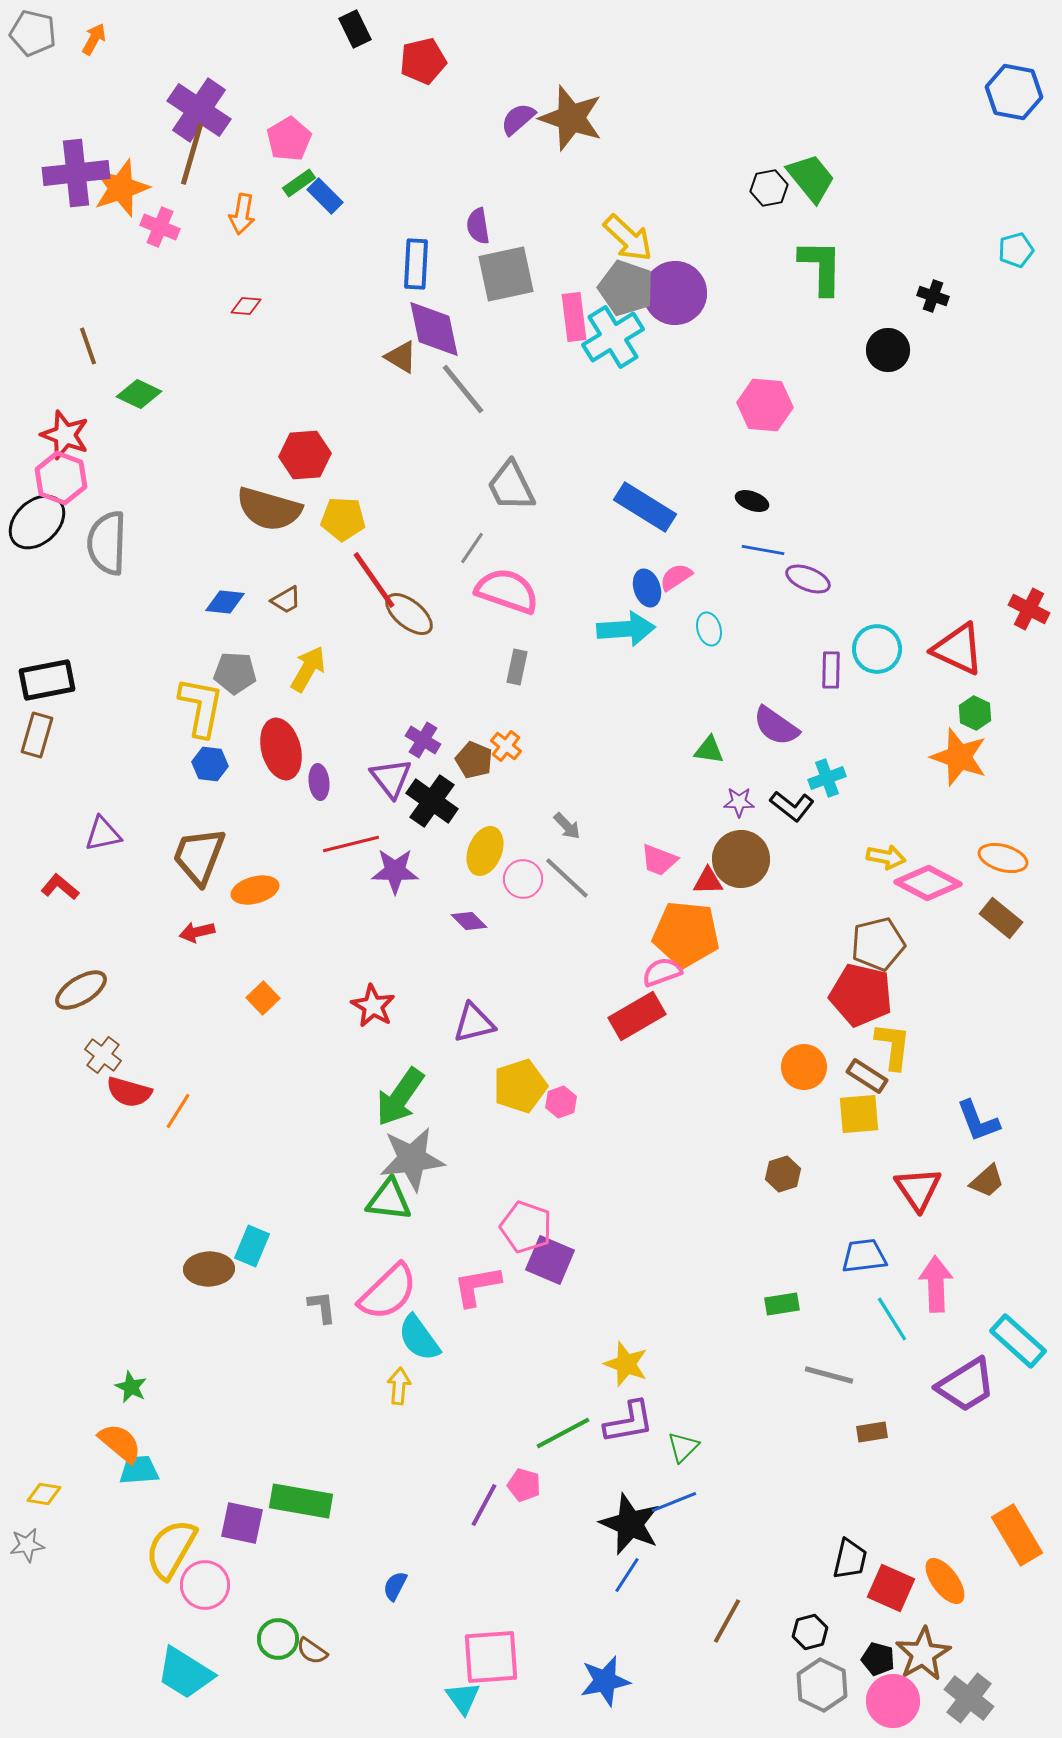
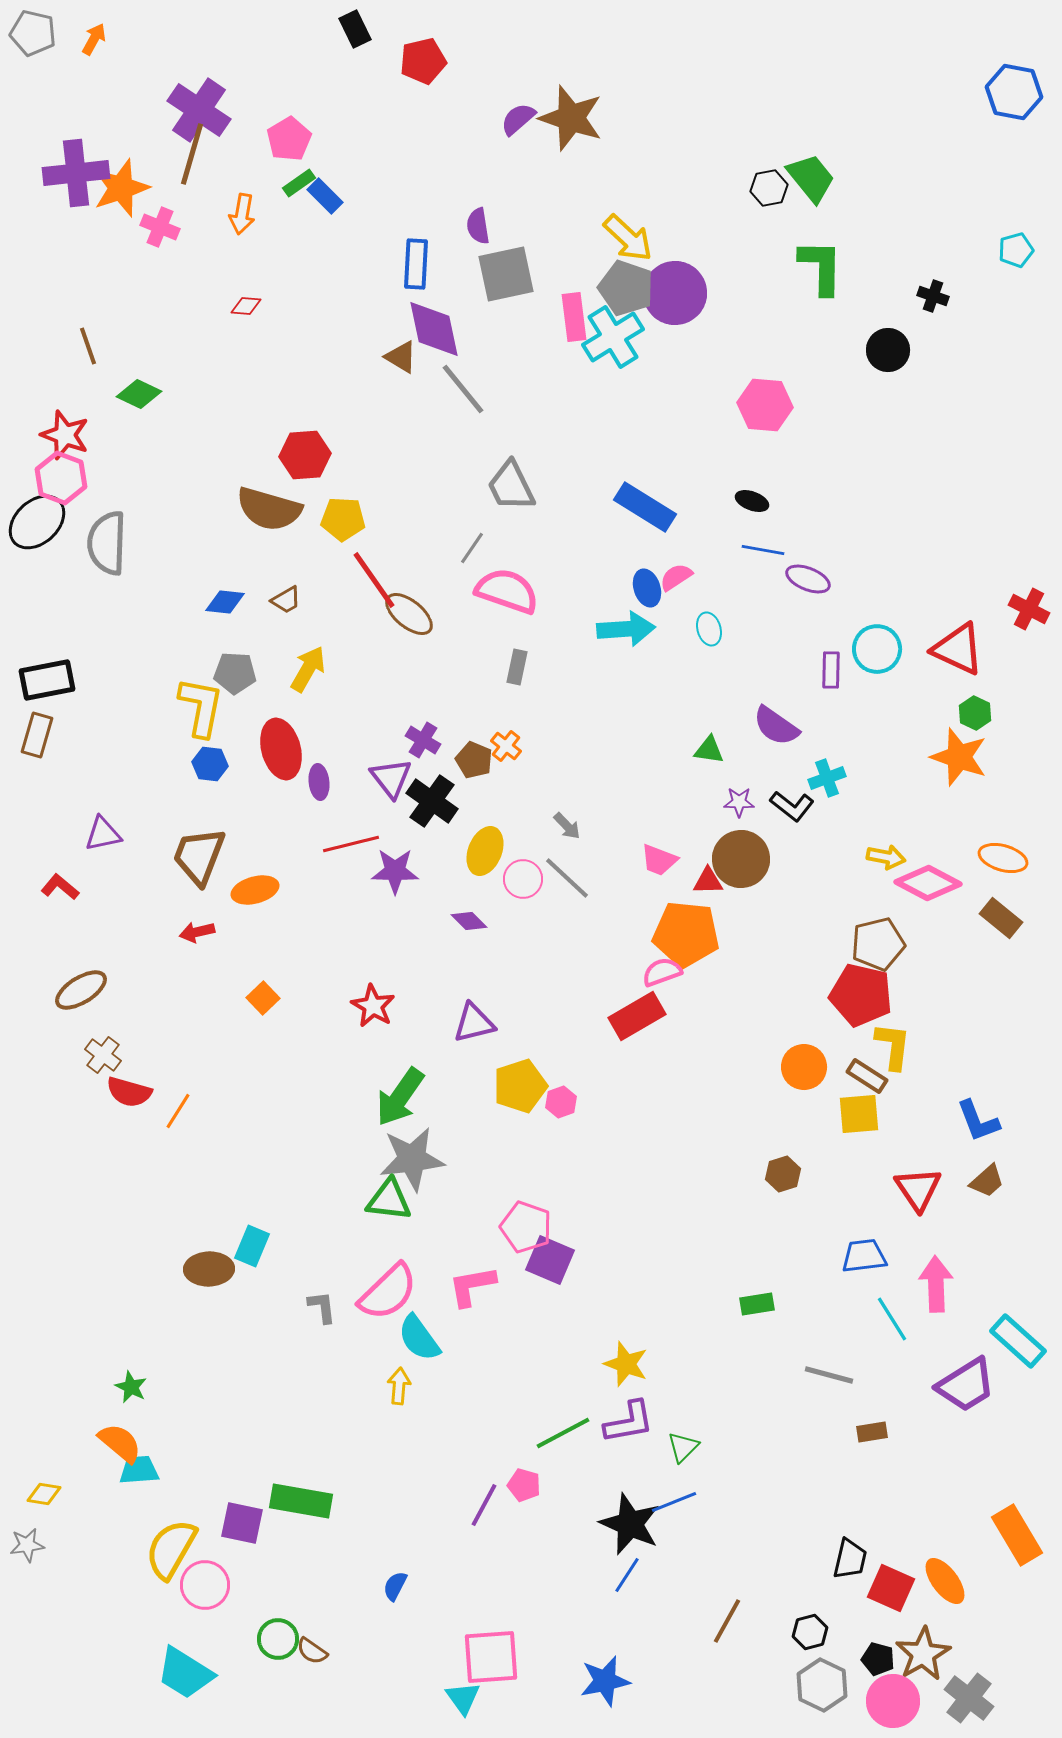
pink L-shape at (477, 1286): moved 5 px left
green rectangle at (782, 1304): moved 25 px left
